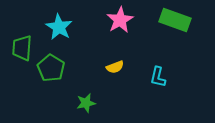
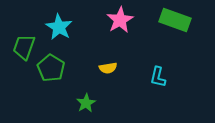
green trapezoid: moved 2 px right, 1 px up; rotated 16 degrees clockwise
yellow semicircle: moved 7 px left, 1 px down; rotated 12 degrees clockwise
green star: rotated 18 degrees counterclockwise
